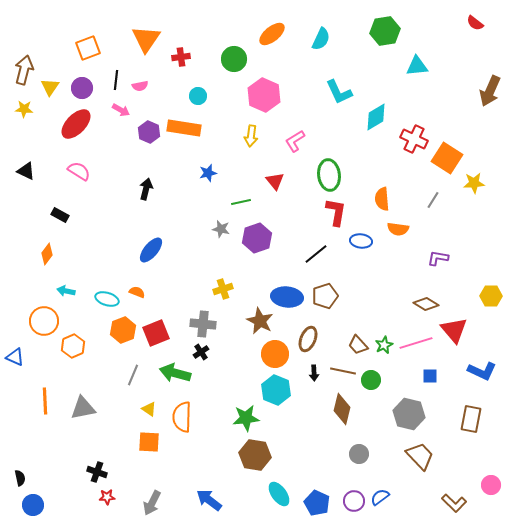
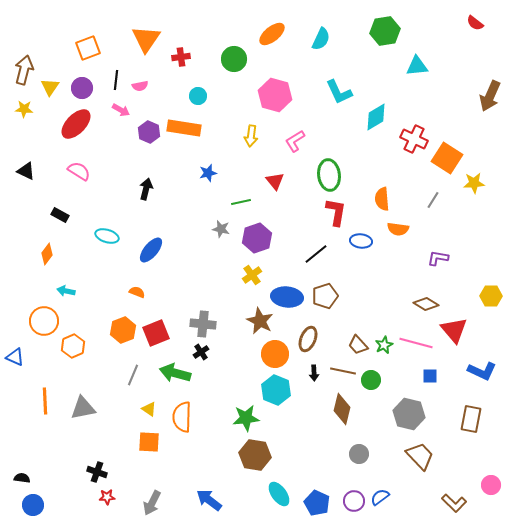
brown arrow at (490, 91): moved 5 px down
pink hexagon at (264, 95): moved 11 px right; rotated 8 degrees counterclockwise
yellow cross at (223, 289): moved 29 px right, 14 px up; rotated 18 degrees counterclockwise
cyan ellipse at (107, 299): moved 63 px up
pink line at (416, 343): rotated 32 degrees clockwise
black semicircle at (20, 478): moved 2 px right; rotated 70 degrees counterclockwise
